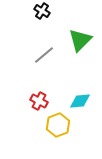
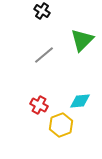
green triangle: moved 2 px right
red cross: moved 4 px down
yellow hexagon: moved 3 px right
